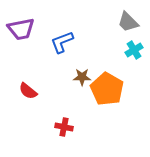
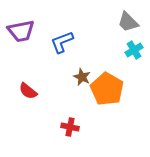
purple trapezoid: moved 2 px down
brown star: rotated 24 degrees clockwise
red cross: moved 6 px right
